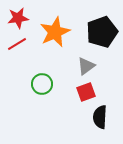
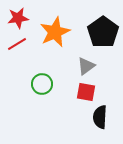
black pentagon: moved 1 px right; rotated 16 degrees counterclockwise
red square: rotated 30 degrees clockwise
